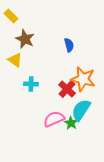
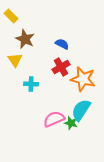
blue semicircle: moved 7 px left, 1 px up; rotated 48 degrees counterclockwise
yellow triangle: rotated 21 degrees clockwise
red cross: moved 6 px left, 22 px up; rotated 18 degrees clockwise
green star: rotated 16 degrees counterclockwise
